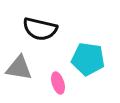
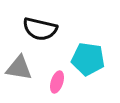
pink ellipse: moved 1 px left, 1 px up; rotated 35 degrees clockwise
